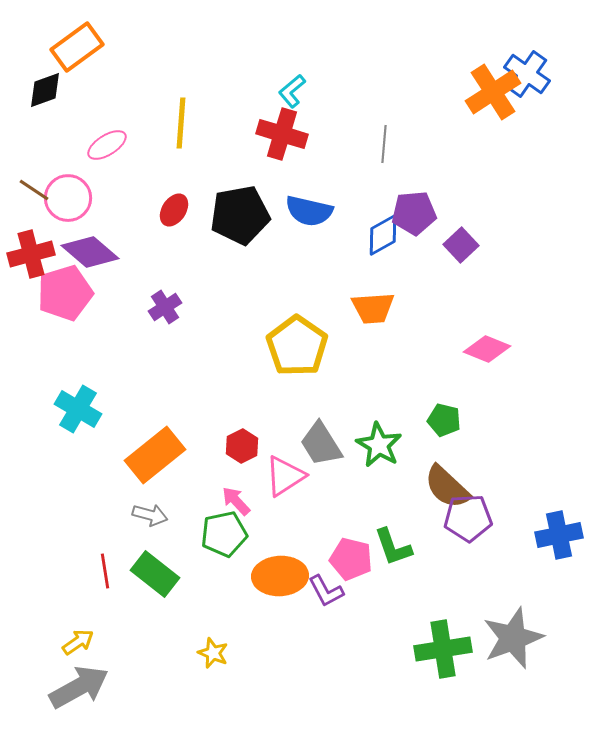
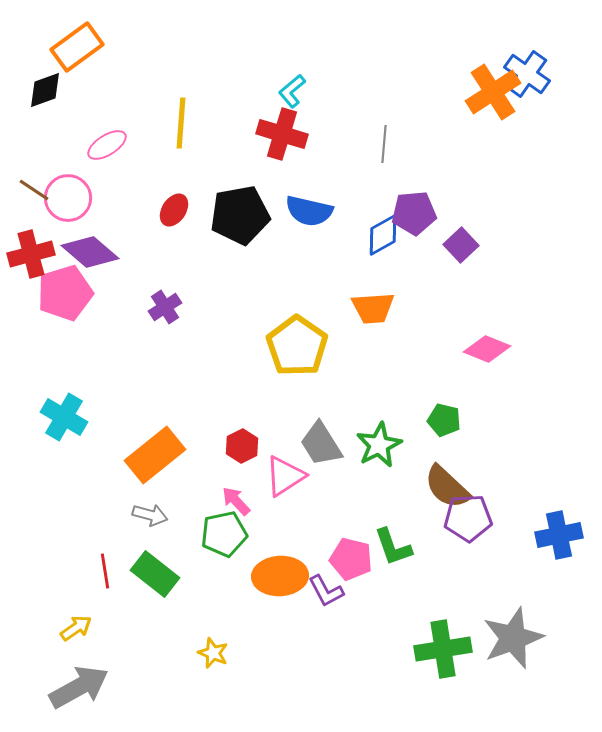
cyan cross at (78, 409): moved 14 px left, 8 px down
green star at (379, 445): rotated 15 degrees clockwise
yellow arrow at (78, 642): moved 2 px left, 14 px up
